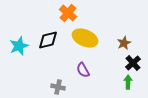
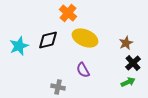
brown star: moved 2 px right
green arrow: rotated 64 degrees clockwise
